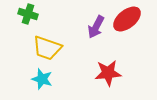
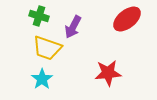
green cross: moved 11 px right, 2 px down
purple arrow: moved 23 px left
cyan star: rotated 20 degrees clockwise
